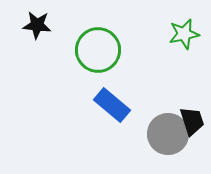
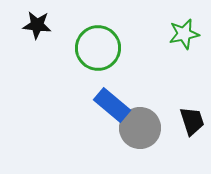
green circle: moved 2 px up
gray circle: moved 28 px left, 6 px up
